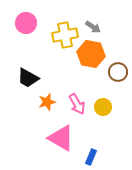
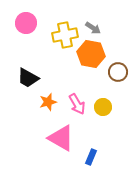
gray arrow: moved 1 px down
orange star: moved 1 px right
